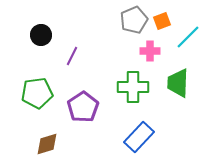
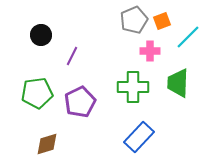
purple pentagon: moved 3 px left, 5 px up; rotated 8 degrees clockwise
